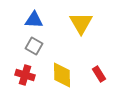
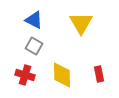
blue triangle: rotated 24 degrees clockwise
red rectangle: rotated 21 degrees clockwise
